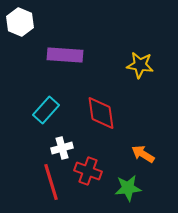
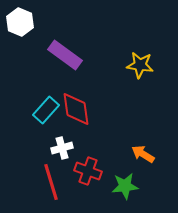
purple rectangle: rotated 32 degrees clockwise
red diamond: moved 25 px left, 4 px up
green star: moved 3 px left, 2 px up
